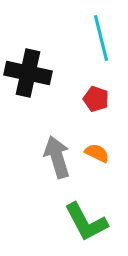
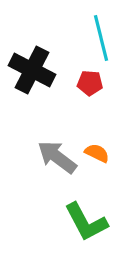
black cross: moved 4 px right, 3 px up; rotated 15 degrees clockwise
red pentagon: moved 6 px left, 16 px up; rotated 15 degrees counterclockwise
gray arrow: rotated 36 degrees counterclockwise
